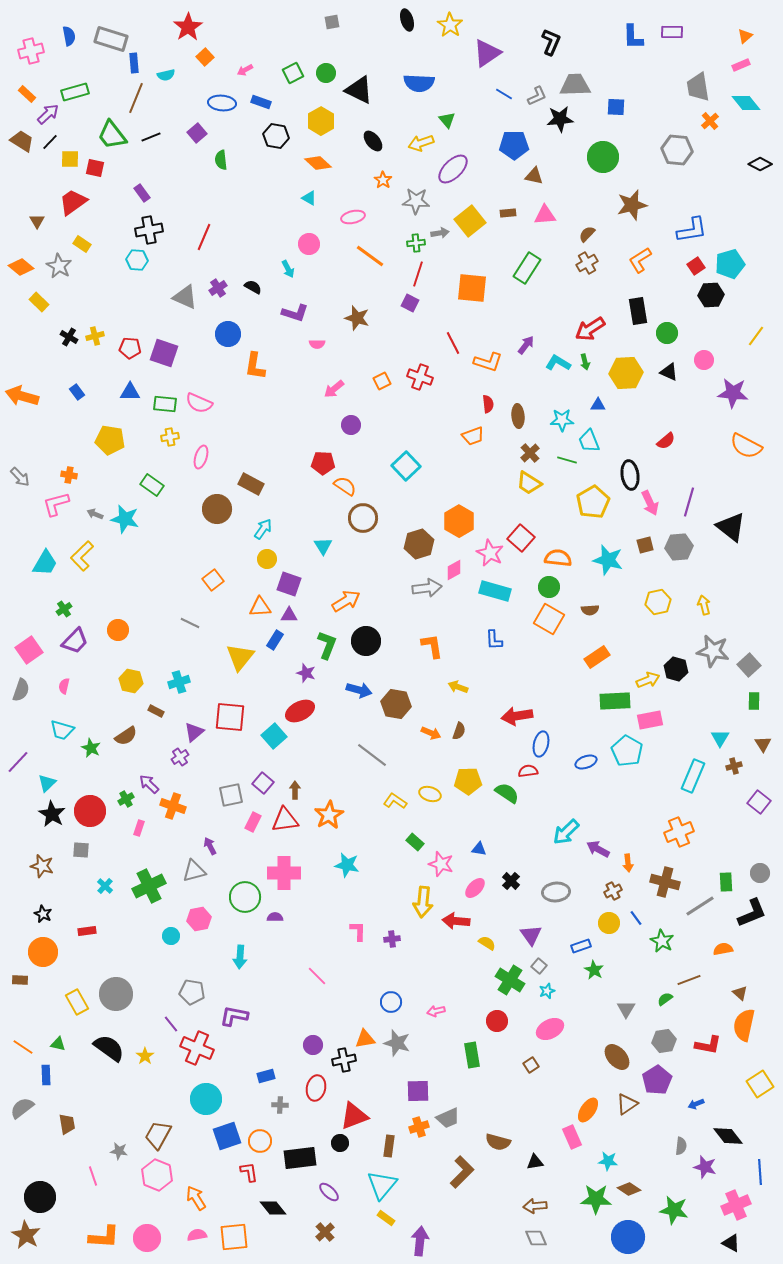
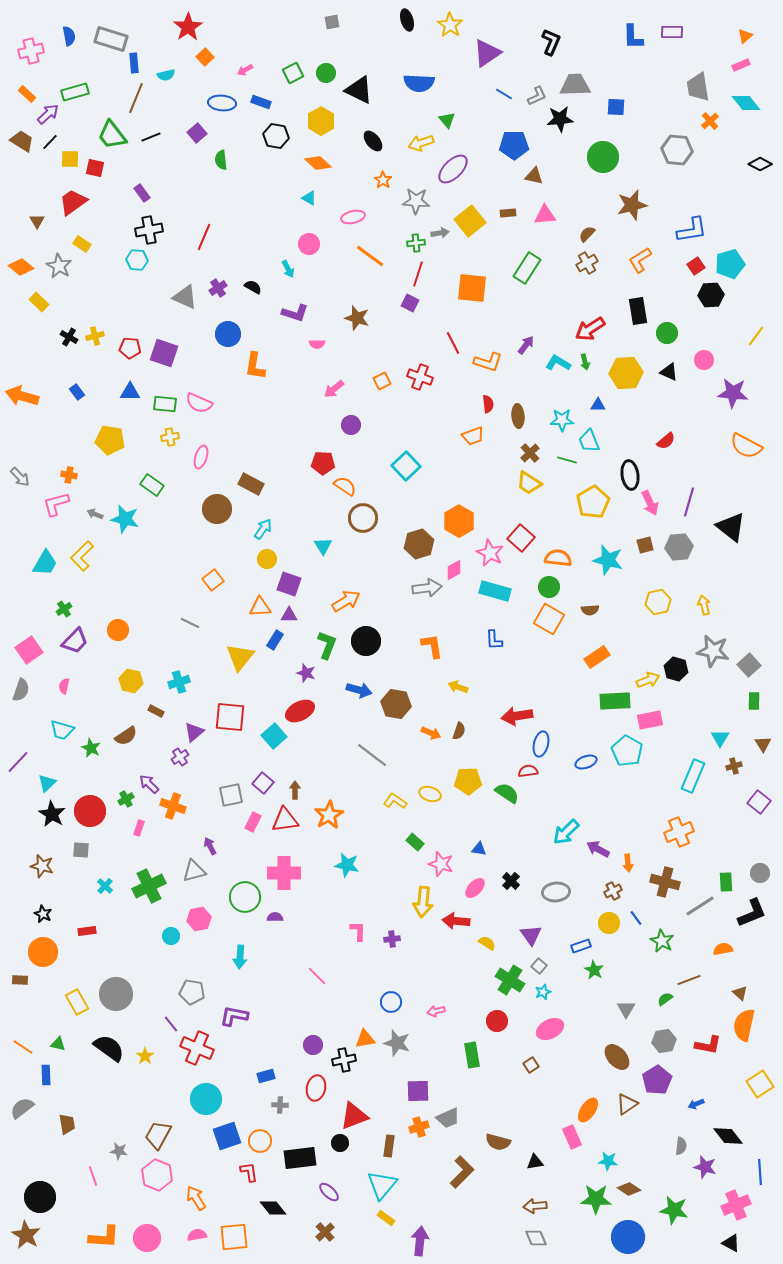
cyan star at (547, 991): moved 4 px left, 1 px down
